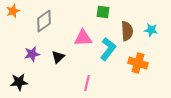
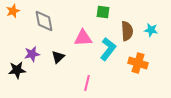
gray diamond: rotated 65 degrees counterclockwise
black star: moved 2 px left, 12 px up
